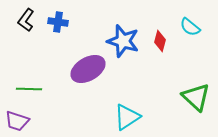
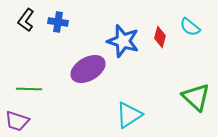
red diamond: moved 4 px up
cyan triangle: moved 2 px right, 2 px up
